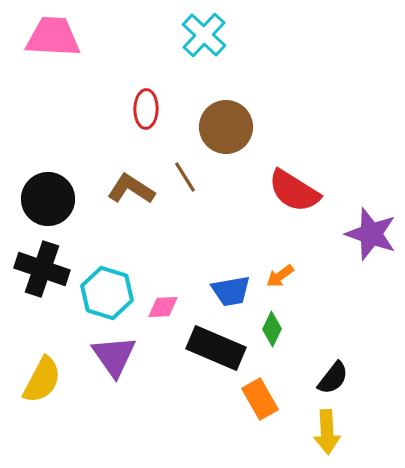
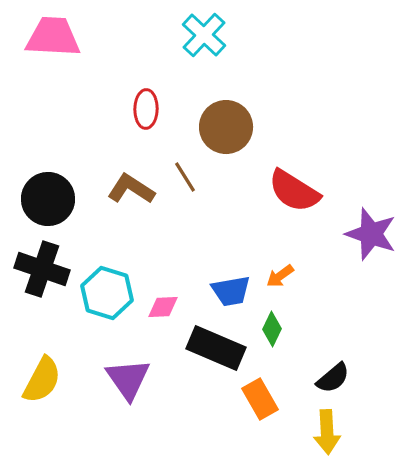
purple triangle: moved 14 px right, 23 px down
black semicircle: rotated 12 degrees clockwise
